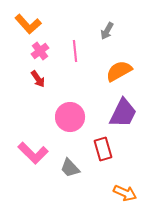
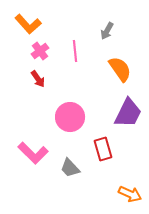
orange semicircle: moved 1 px right, 2 px up; rotated 84 degrees clockwise
purple trapezoid: moved 5 px right
orange arrow: moved 5 px right, 1 px down
